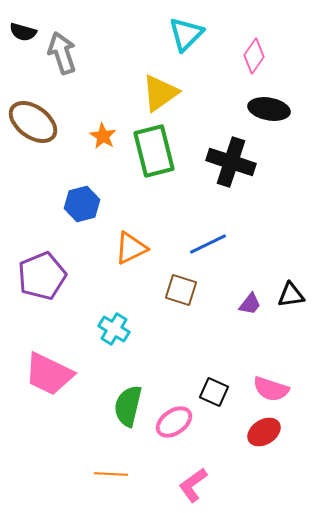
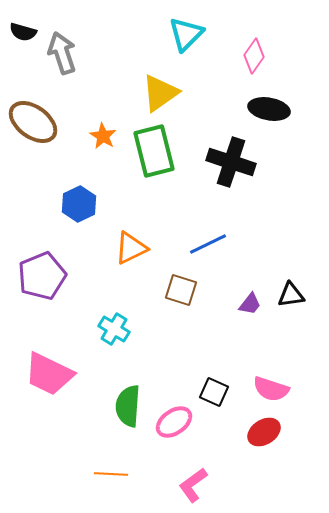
blue hexagon: moved 3 px left; rotated 12 degrees counterclockwise
green semicircle: rotated 9 degrees counterclockwise
